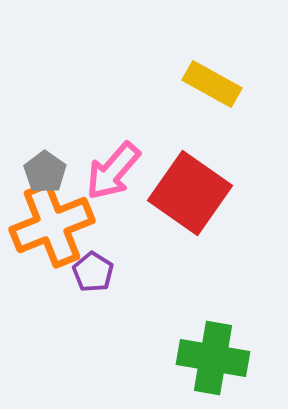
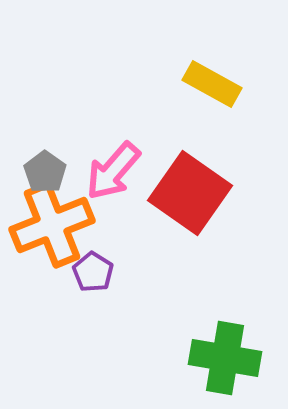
green cross: moved 12 px right
